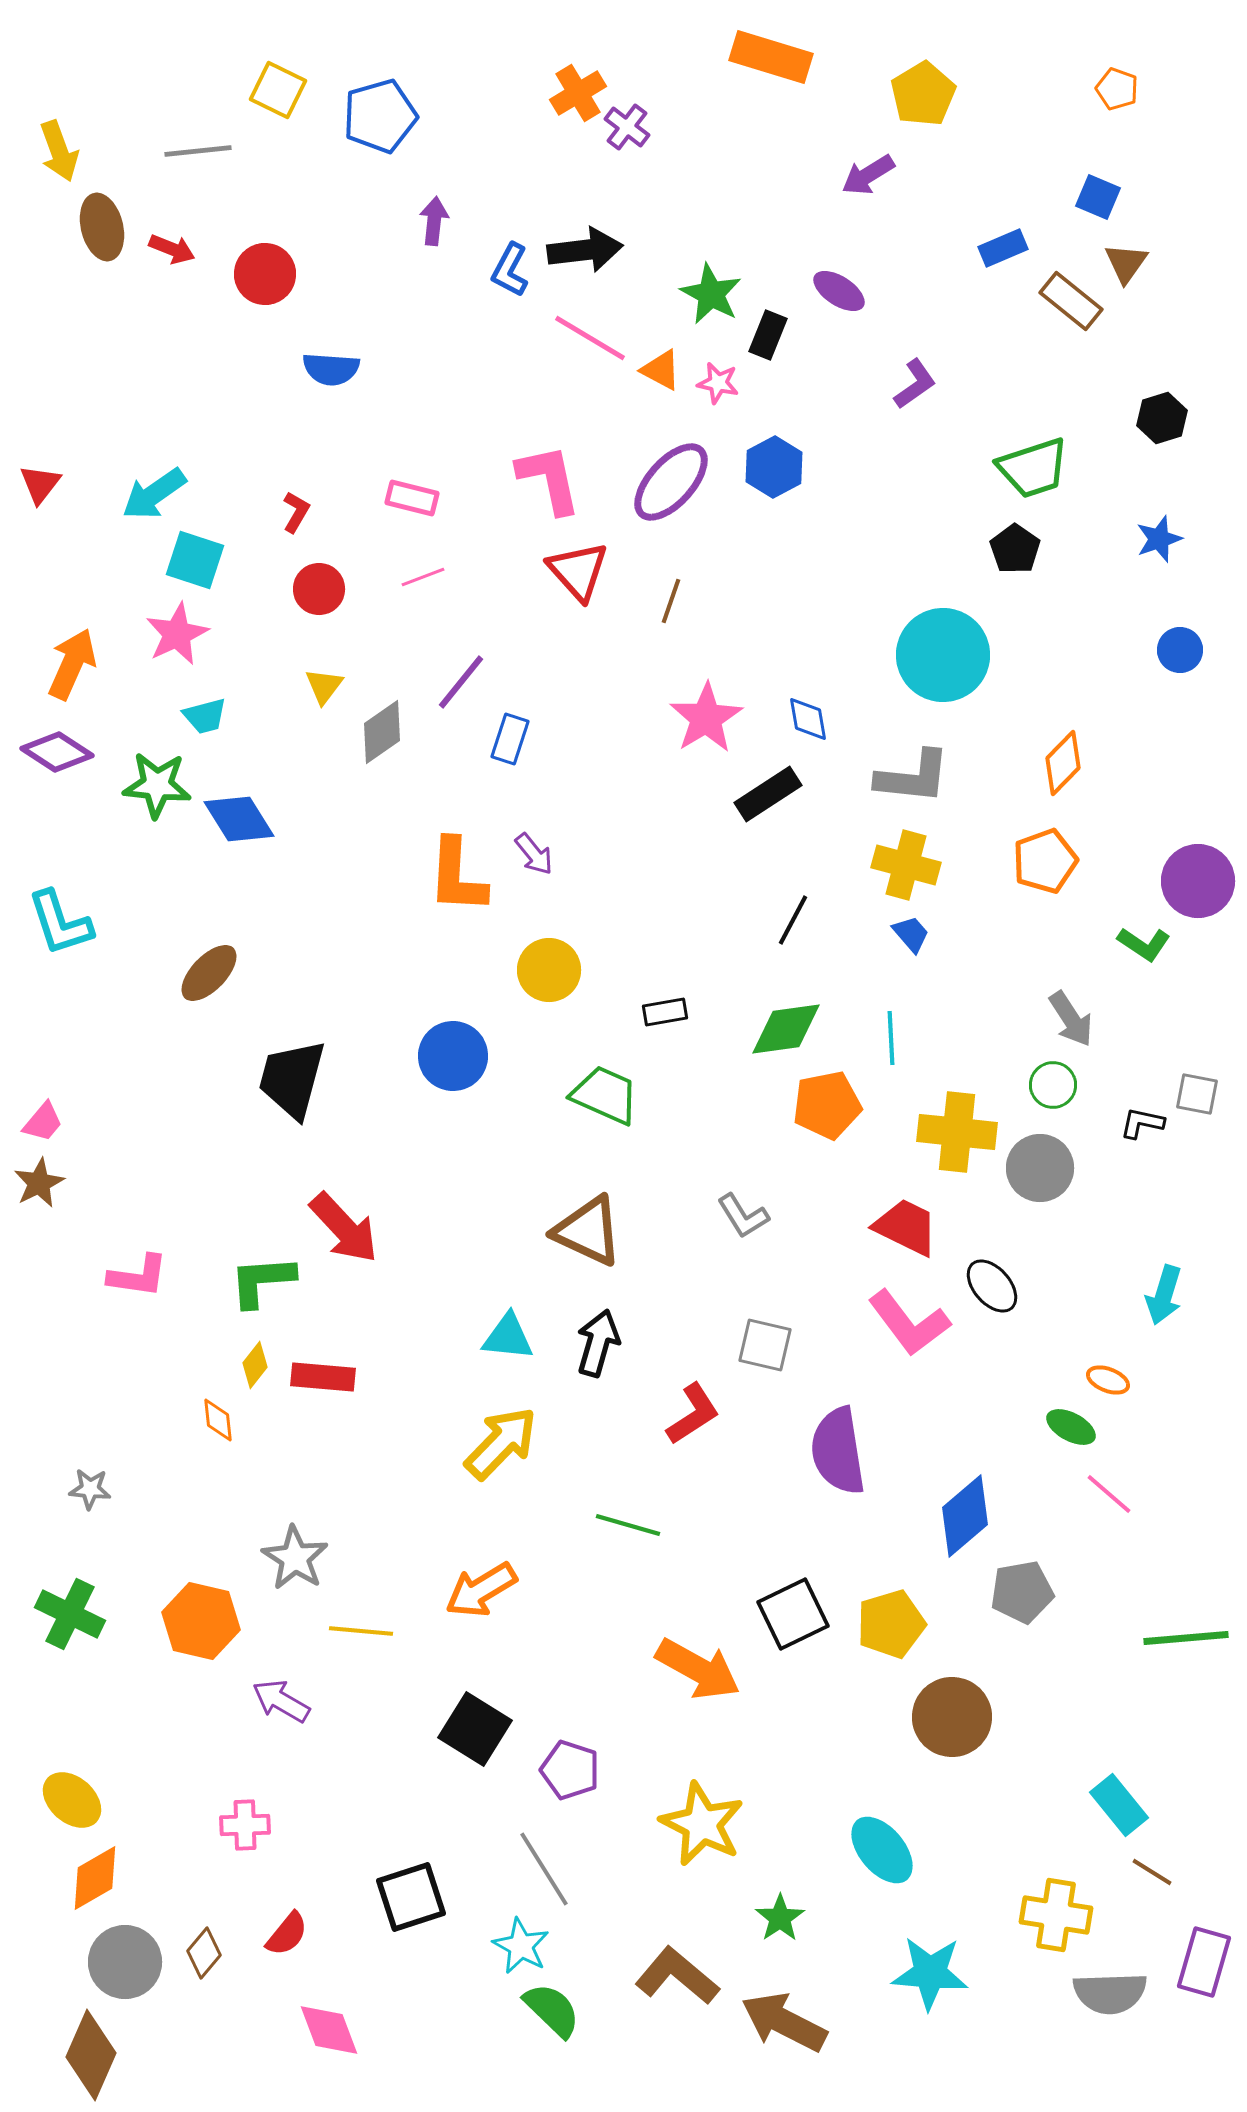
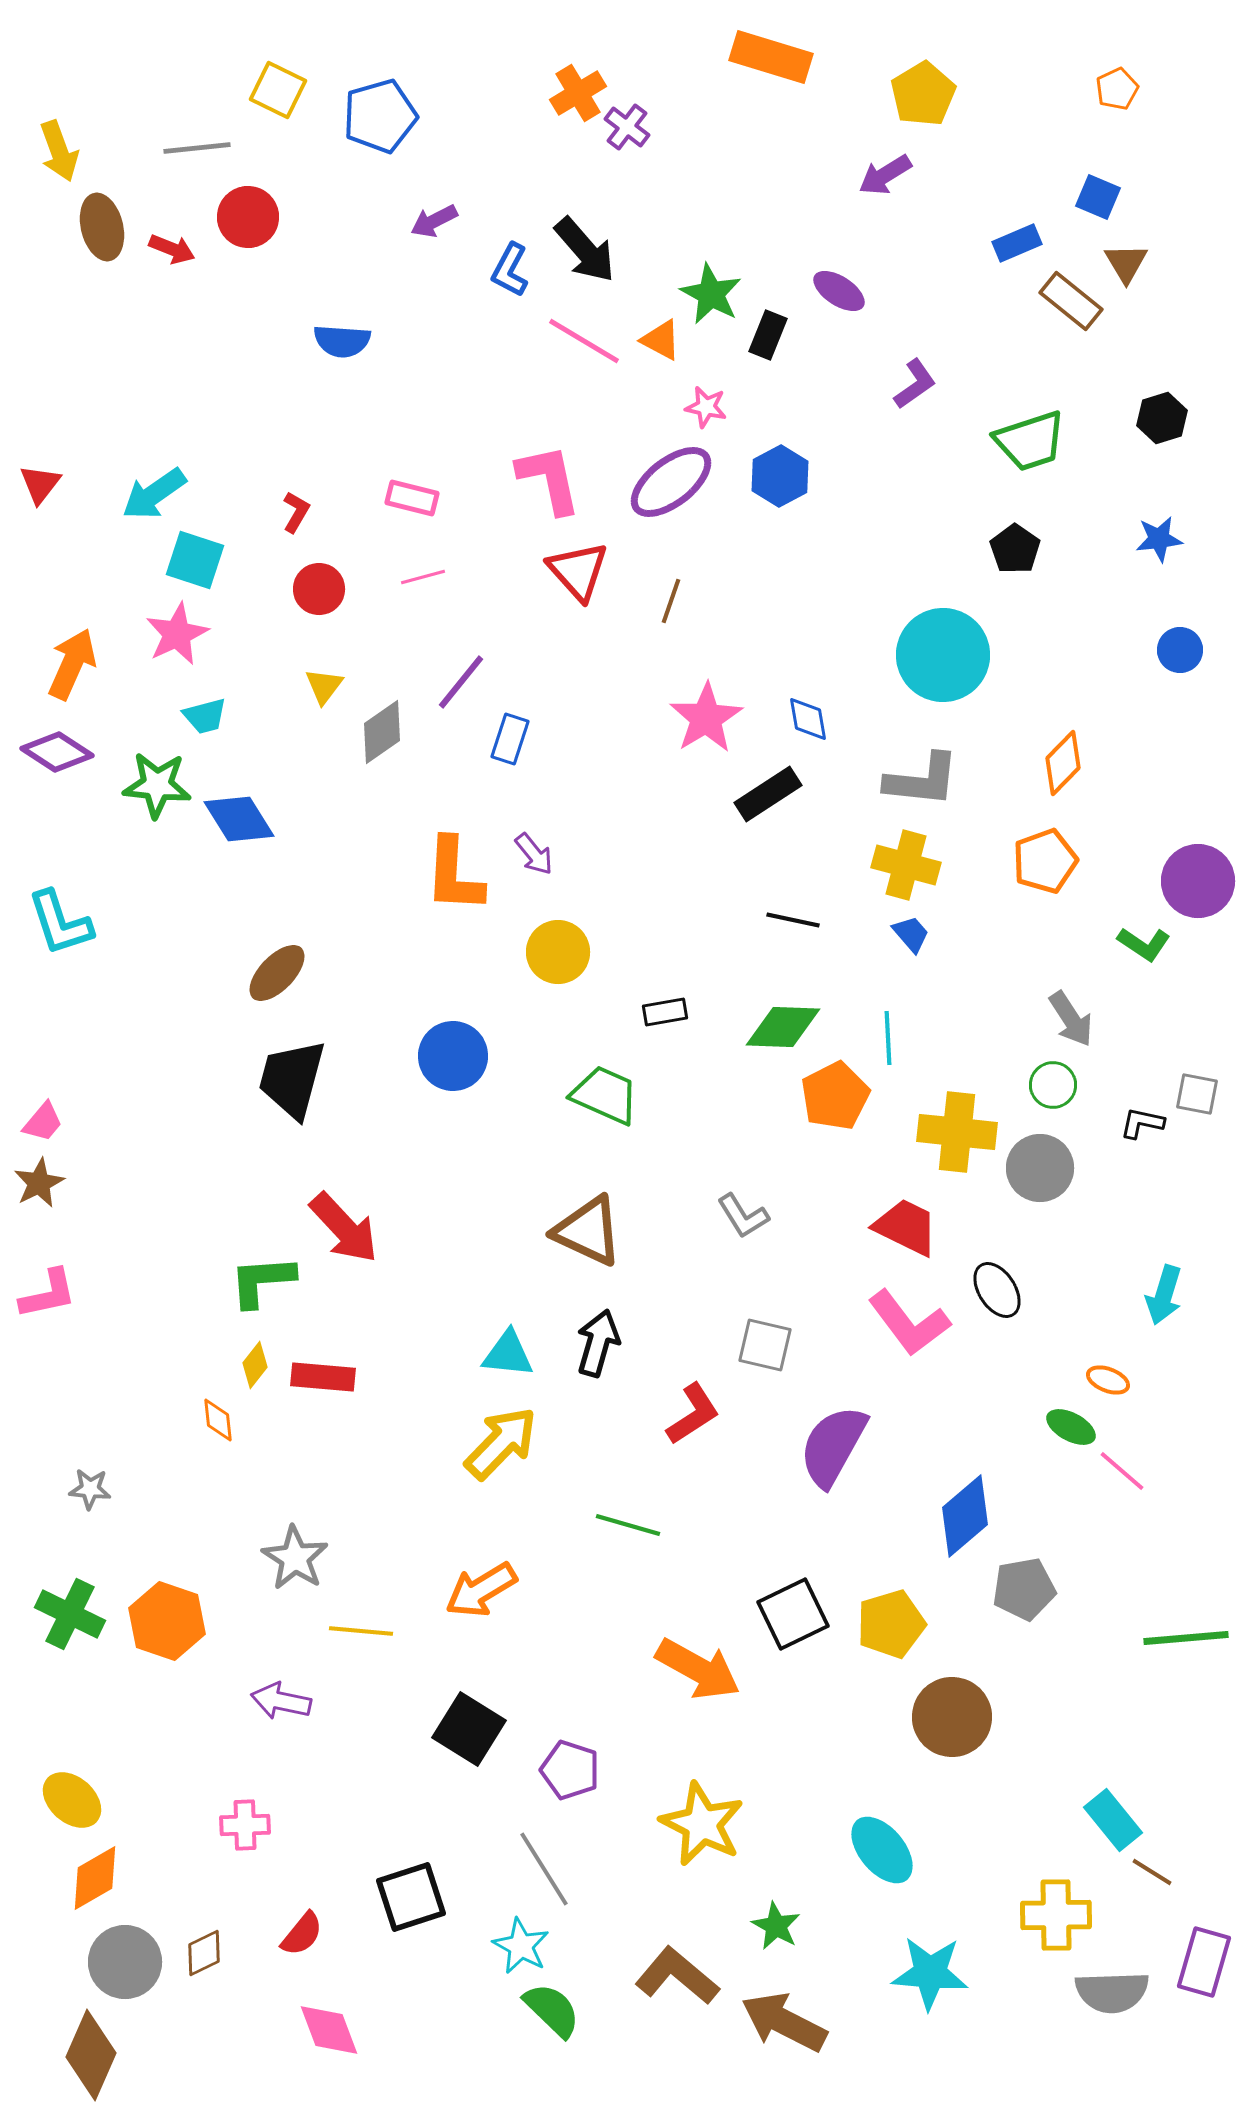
orange pentagon at (1117, 89): rotated 27 degrees clockwise
gray line at (198, 151): moved 1 px left, 3 px up
purple arrow at (868, 175): moved 17 px right
purple arrow at (434, 221): rotated 123 degrees counterclockwise
blue rectangle at (1003, 248): moved 14 px right, 5 px up
black arrow at (585, 250): rotated 56 degrees clockwise
brown triangle at (1126, 263): rotated 6 degrees counterclockwise
red circle at (265, 274): moved 17 px left, 57 px up
pink line at (590, 338): moved 6 px left, 3 px down
blue semicircle at (331, 369): moved 11 px right, 28 px up
orange triangle at (661, 370): moved 30 px up
pink star at (718, 383): moved 12 px left, 24 px down
blue hexagon at (774, 467): moved 6 px right, 9 px down
green trapezoid at (1033, 468): moved 3 px left, 27 px up
purple ellipse at (671, 482): rotated 10 degrees clockwise
blue star at (1159, 539): rotated 12 degrees clockwise
pink line at (423, 577): rotated 6 degrees clockwise
gray L-shape at (913, 777): moved 9 px right, 3 px down
orange L-shape at (457, 876): moved 3 px left, 1 px up
black line at (793, 920): rotated 74 degrees clockwise
yellow circle at (549, 970): moved 9 px right, 18 px up
brown ellipse at (209, 973): moved 68 px right
green diamond at (786, 1029): moved 3 px left, 2 px up; rotated 10 degrees clockwise
cyan line at (891, 1038): moved 3 px left
orange pentagon at (827, 1105): moved 8 px right, 9 px up; rotated 16 degrees counterclockwise
pink L-shape at (138, 1276): moved 90 px left, 18 px down; rotated 20 degrees counterclockwise
black ellipse at (992, 1286): moved 5 px right, 4 px down; rotated 8 degrees clockwise
cyan triangle at (508, 1337): moved 17 px down
purple semicircle at (838, 1451): moved 5 px left, 5 px up; rotated 38 degrees clockwise
pink line at (1109, 1494): moved 13 px right, 23 px up
gray pentagon at (1022, 1592): moved 2 px right, 3 px up
orange hexagon at (201, 1621): moved 34 px left; rotated 6 degrees clockwise
purple arrow at (281, 1701): rotated 18 degrees counterclockwise
black square at (475, 1729): moved 6 px left
cyan rectangle at (1119, 1805): moved 6 px left, 15 px down
yellow cross at (1056, 1915): rotated 10 degrees counterclockwise
green star at (780, 1918): moved 4 px left, 8 px down; rotated 9 degrees counterclockwise
red semicircle at (287, 1934): moved 15 px right
brown diamond at (204, 1953): rotated 24 degrees clockwise
gray semicircle at (1110, 1993): moved 2 px right, 1 px up
